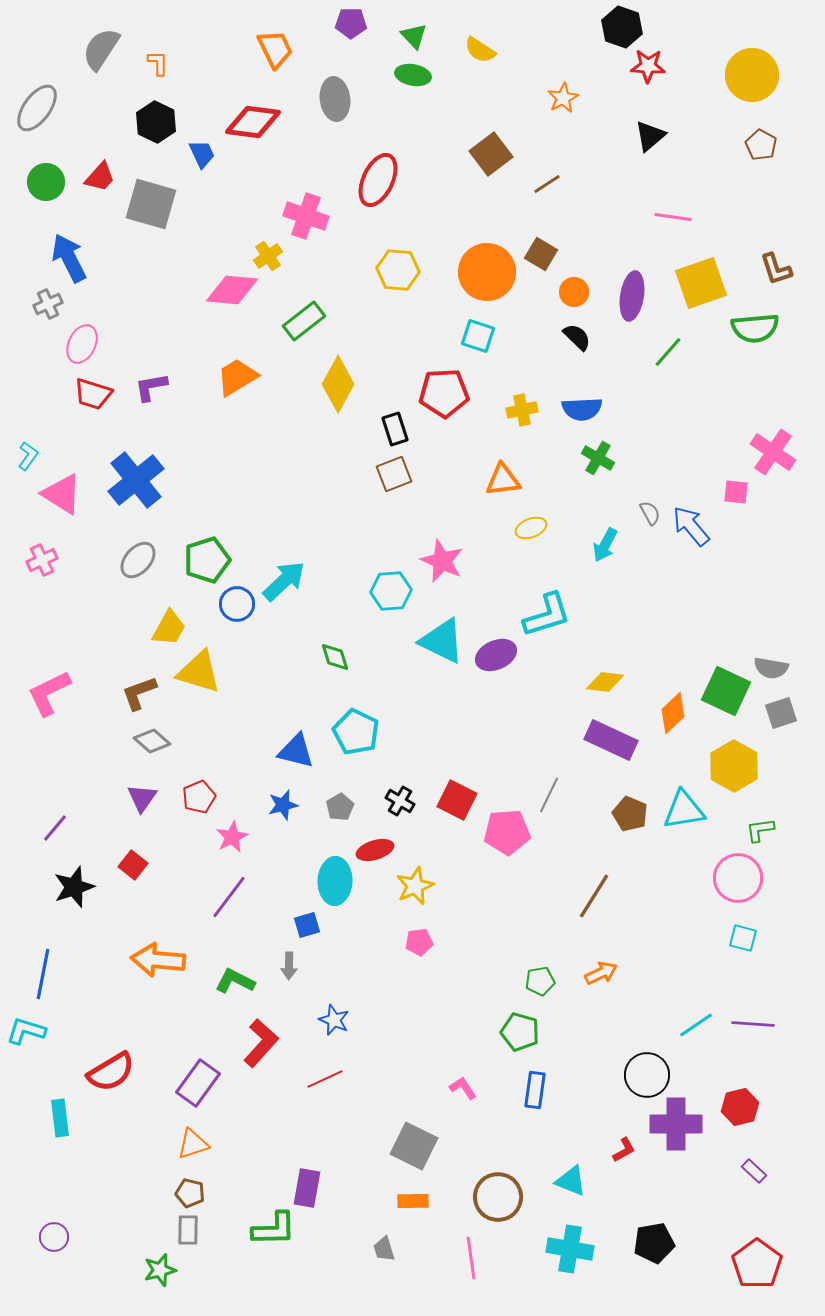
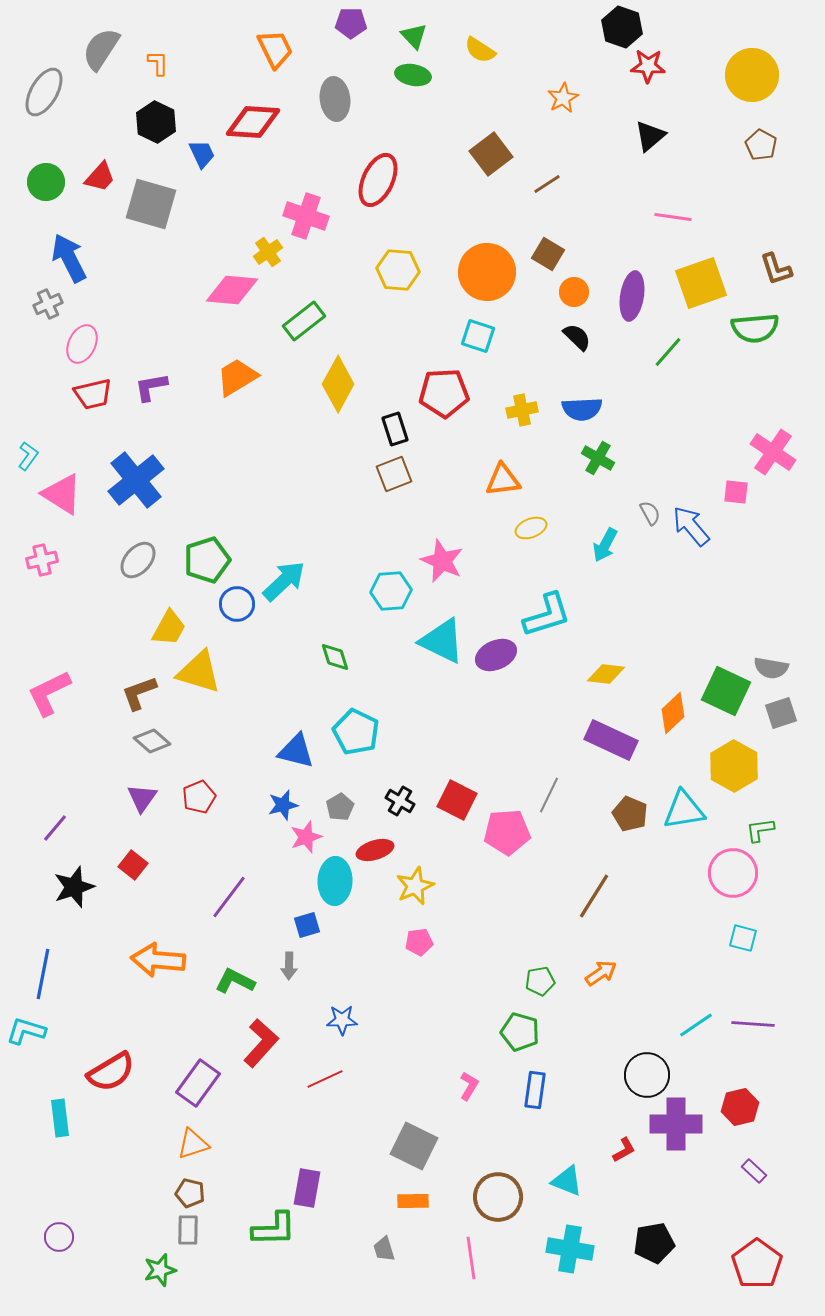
gray ellipse at (37, 108): moved 7 px right, 16 px up; rotated 6 degrees counterclockwise
red diamond at (253, 122): rotated 4 degrees counterclockwise
brown square at (541, 254): moved 7 px right
yellow cross at (268, 256): moved 4 px up
red trapezoid at (93, 394): rotated 30 degrees counterclockwise
pink cross at (42, 560): rotated 12 degrees clockwise
yellow diamond at (605, 682): moved 1 px right, 8 px up
pink star at (232, 837): moved 74 px right; rotated 8 degrees clockwise
pink circle at (738, 878): moved 5 px left, 5 px up
orange arrow at (601, 973): rotated 8 degrees counterclockwise
blue star at (334, 1020): moved 8 px right; rotated 24 degrees counterclockwise
pink L-shape at (463, 1088): moved 6 px right, 2 px up; rotated 64 degrees clockwise
cyan triangle at (571, 1181): moved 4 px left
purple circle at (54, 1237): moved 5 px right
